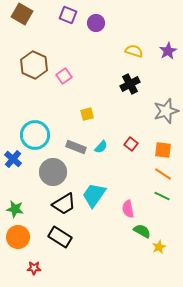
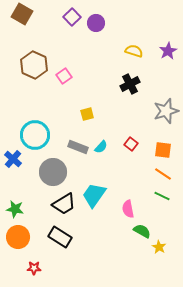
purple square: moved 4 px right, 2 px down; rotated 24 degrees clockwise
gray rectangle: moved 2 px right
yellow star: rotated 16 degrees counterclockwise
